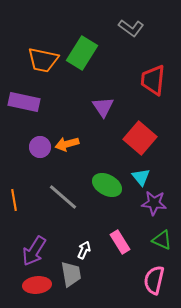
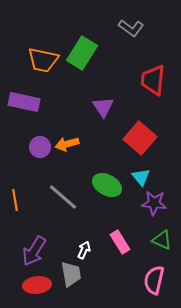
orange line: moved 1 px right
